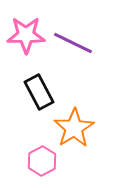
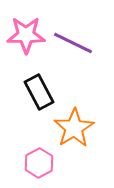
pink hexagon: moved 3 px left, 2 px down
